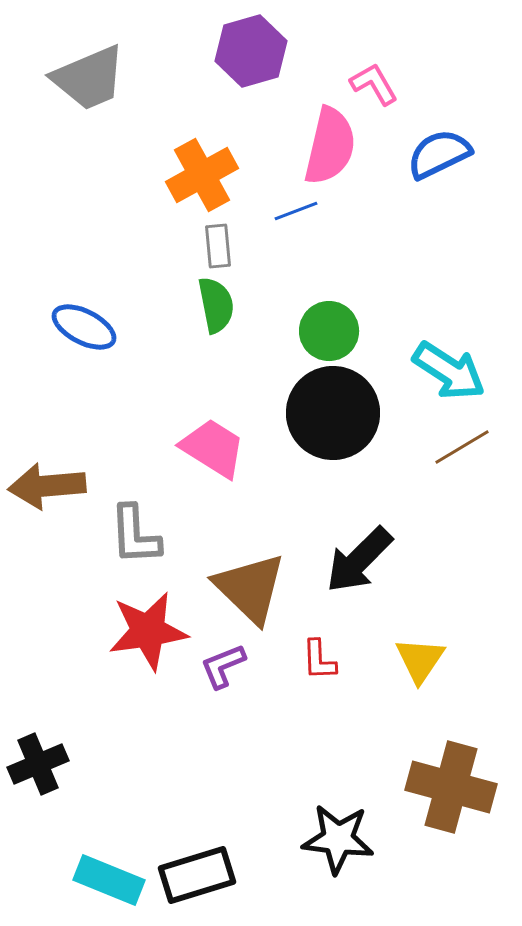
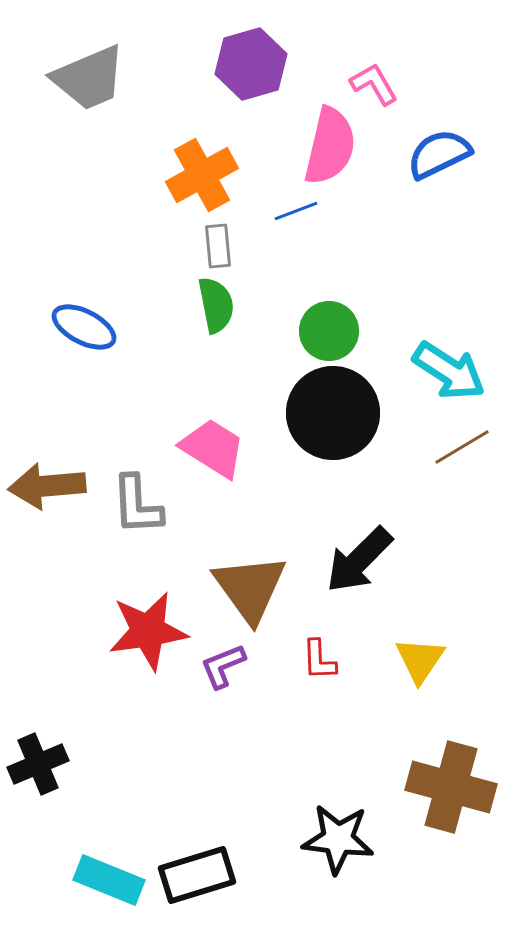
purple hexagon: moved 13 px down
gray L-shape: moved 2 px right, 30 px up
brown triangle: rotated 10 degrees clockwise
